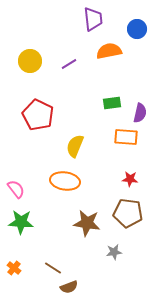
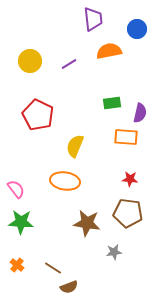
orange cross: moved 3 px right, 3 px up
